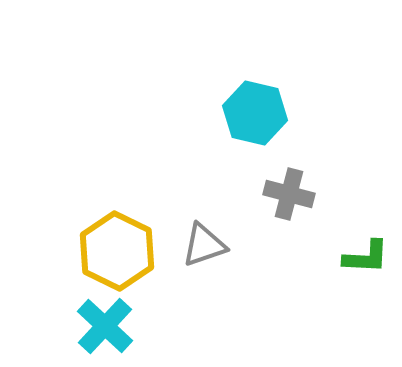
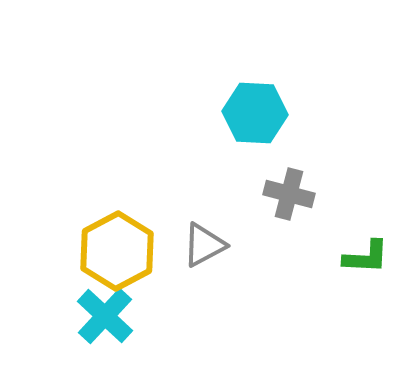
cyan hexagon: rotated 10 degrees counterclockwise
gray triangle: rotated 9 degrees counterclockwise
yellow hexagon: rotated 6 degrees clockwise
cyan cross: moved 10 px up
